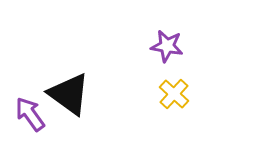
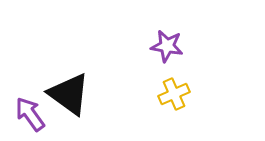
yellow cross: rotated 24 degrees clockwise
